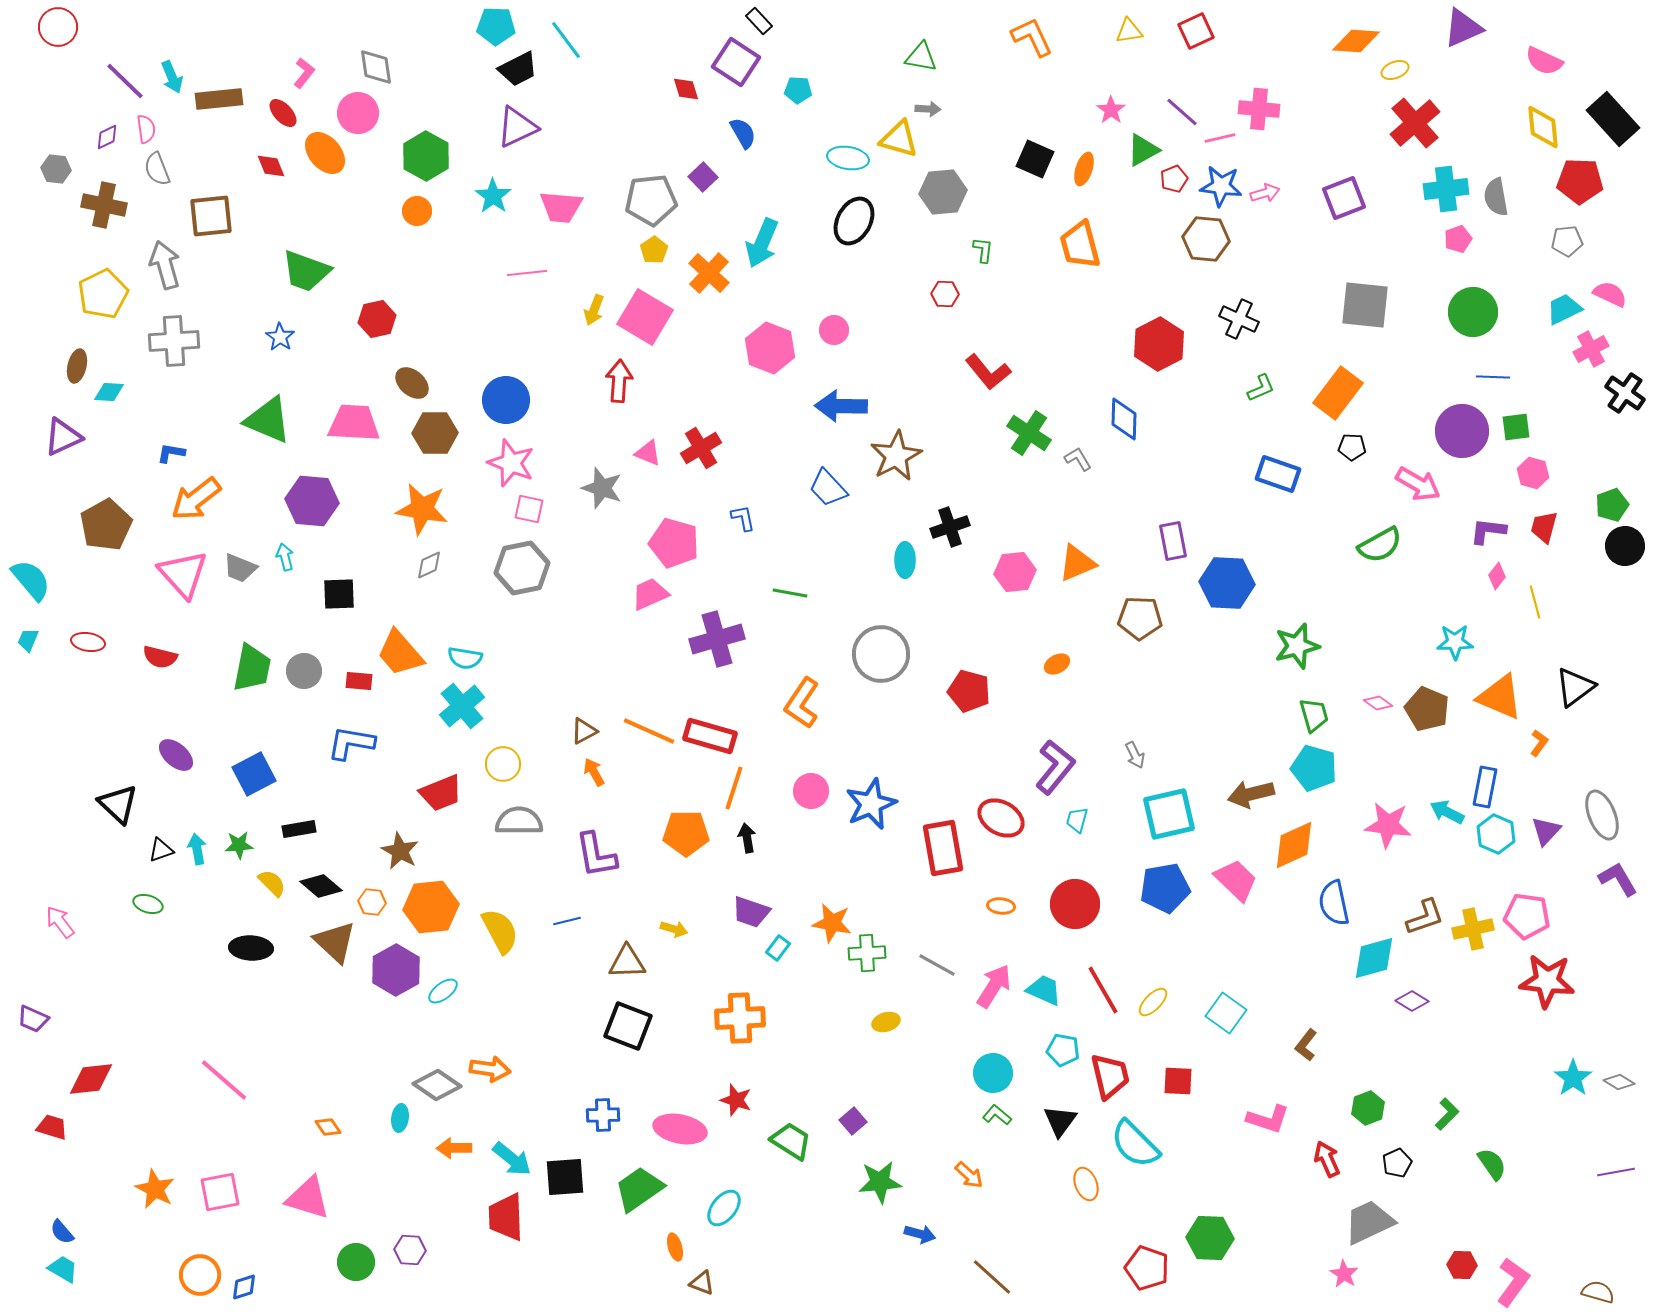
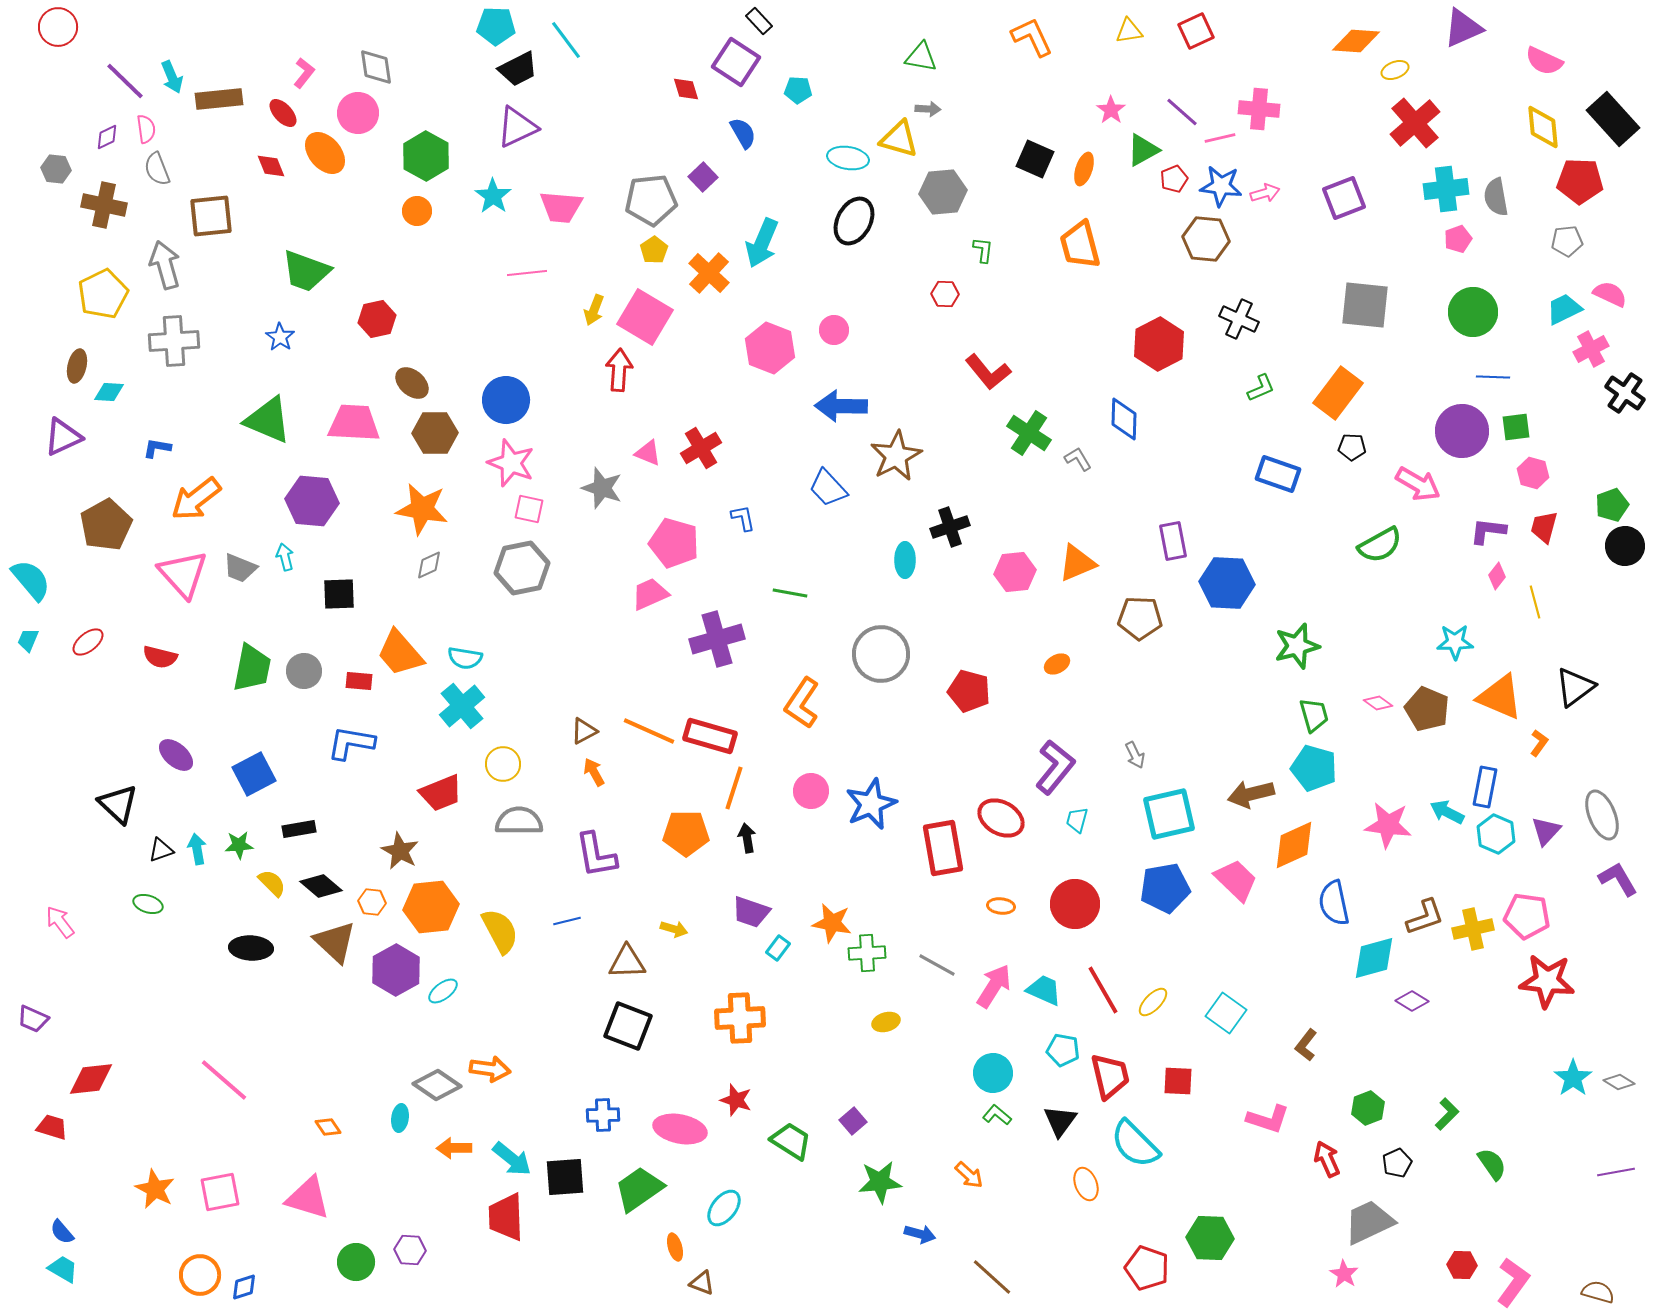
red arrow at (619, 381): moved 11 px up
blue L-shape at (171, 453): moved 14 px left, 5 px up
red ellipse at (88, 642): rotated 48 degrees counterclockwise
